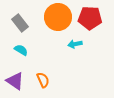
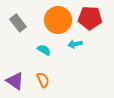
orange circle: moved 3 px down
gray rectangle: moved 2 px left
cyan semicircle: moved 23 px right
